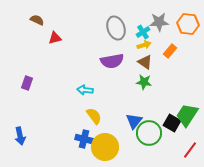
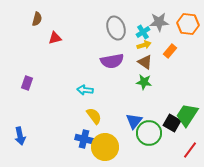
brown semicircle: moved 1 px up; rotated 80 degrees clockwise
